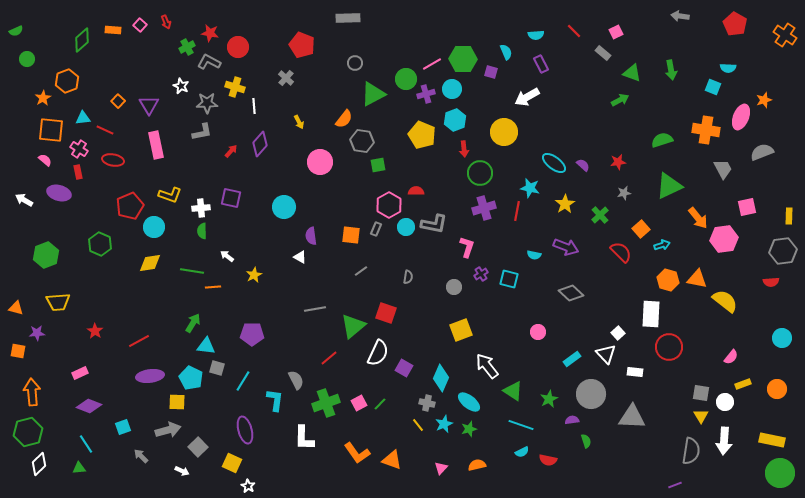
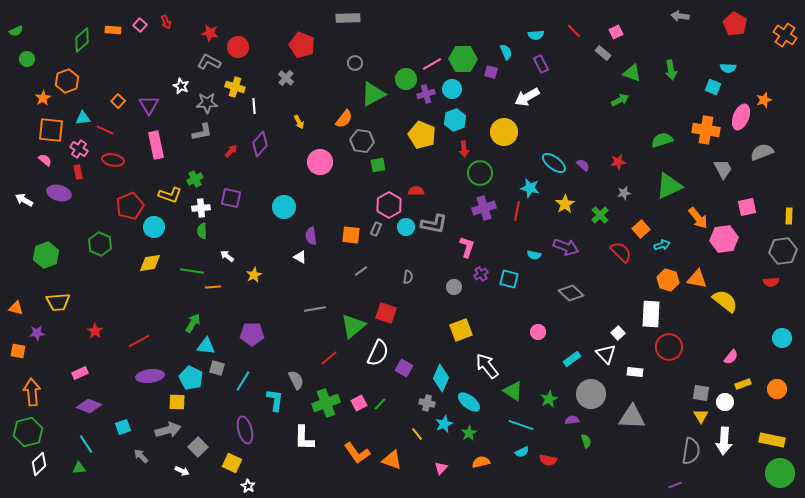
green cross at (187, 47): moved 8 px right, 132 px down
yellow line at (418, 425): moved 1 px left, 9 px down
green star at (469, 429): moved 4 px down; rotated 14 degrees counterclockwise
orange semicircle at (477, 465): moved 4 px right, 3 px up
